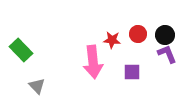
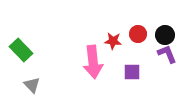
red star: moved 1 px right, 1 px down
gray triangle: moved 5 px left, 1 px up
